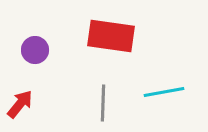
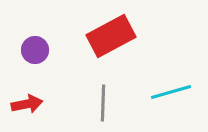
red rectangle: rotated 36 degrees counterclockwise
cyan line: moved 7 px right; rotated 6 degrees counterclockwise
red arrow: moved 7 px right; rotated 40 degrees clockwise
